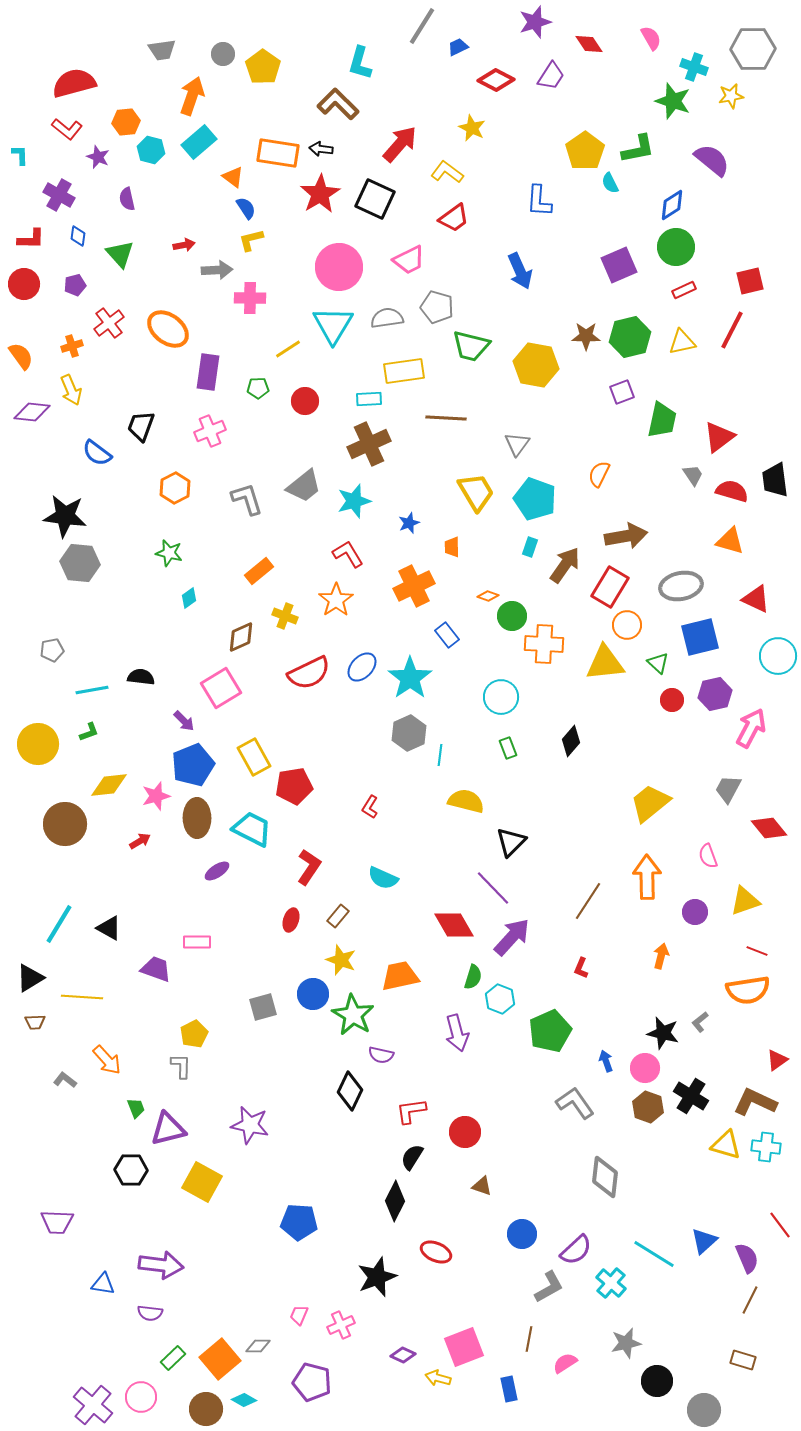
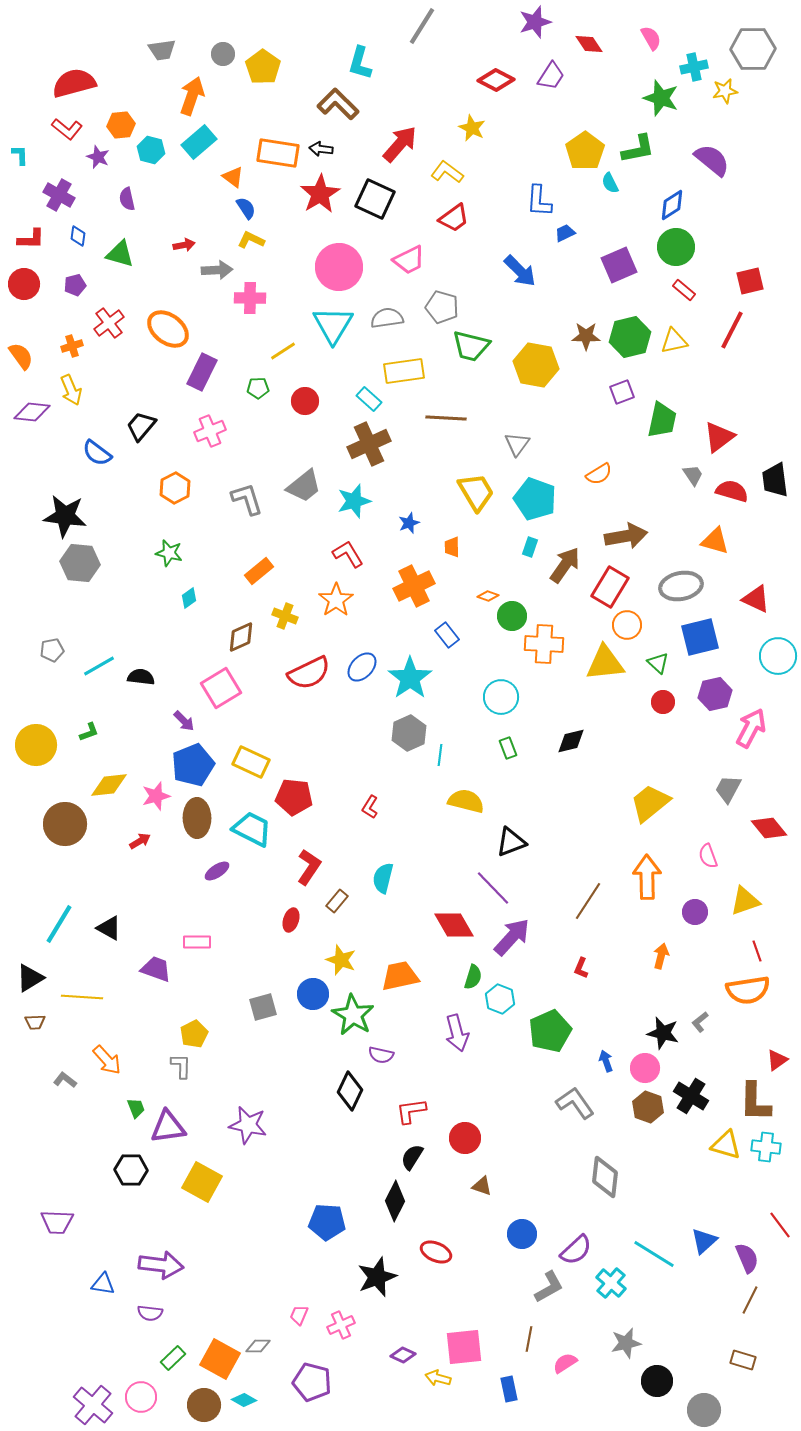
blue trapezoid at (458, 47): moved 107 px right, 186 px down
cyan cross at (694, 67): rotated 32 degrees counterclockwise
yellow star at (731, 96): moved 6 px left, 5 px up
green star at (673, 101): moved 12 px left, 3 px up
orange hexagon at (126, 122): moved 5 px left, 3 px down
yellow L-shape at (251, 240): rotated 40 degrees clockwise
green triangle at (120, 254): rotated 32 degrees counterclockwise
blue arrow at (520, 271): rotated 21 degrees counterclockwise
red rectangle at (684, 290): rotated 65 degrees clockwise
gray pentagon at (437, 307): moved 5 px right
yellow triangle at (682, 342): moved 8 px left, 1 px up
yellow line at (288, 349): moved 5 px left, 2 px down
purple rectangle at (208, 372): moved 6 px left; rotated 18 degrees clockwise
cyan rectangle at (369, 399): rotated 45 degrees clockwise
black trapezoid at (141, 426): rotated 20 degrees clockwise
orange semicircle at (599, 474): rotated 148 degrees counterclockwise
orange triangle at (730, 541): moved 15 px left
cyan line at (92, 690): moved 7 px right, 24 px up; rotated 20 degrees counterclockwise
red circle at (672, 700): moved 9 px left, 2 px down
black diamond at (571, 741): rotated 36 degrees clockwise
yellow circle at (38, 744): moved 2 px left, 1 px down
yellow rectangle at (254, 757): moved 3 px left, 5 px down; rotated 36 degrees counterclockwise
red pentagon at (294, 786): moved 11 px down; rotated 15 degrees clockwise
black triangle at (511, 842): rotated 24 degrees clockwise
cyan semicircle at (383, 878): rotated 80 degrees clockwise
brown rectangle at (338, 916): moved 1 px left, 15 px up
red line at (757, 951): rotated 50 degrees clockwise
brown L-shape at (755, 1102): rotated 114 degrees counterclockwise
purple star at (250, 1125): moved 2 px left
purple triangle at (168, 1129): moved 2 px up; rotated 6 degrees clockwise
red circle at (465, 1132): moved 6 px down
blue pentagon at (299, 1222): moved 28 px right
pink square at (464, 1347): rotated 15 degrees clockwise
orange square at (220, 1359): rotated 21 degrees counterclockwise
brown circle at (206, 1409): moved 2 px left, 4 px up
